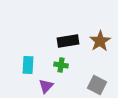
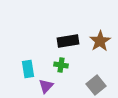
cyan rectangle: moved 4 px down; rotated 12 degrees counterclockwise
gray square: moved 1 px left; rotated 24 degrees clockwise
